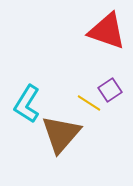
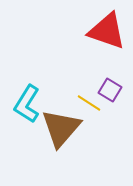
purple square: rotated 25 degrees counterclockwise
brown triangle: moved 6 px up
